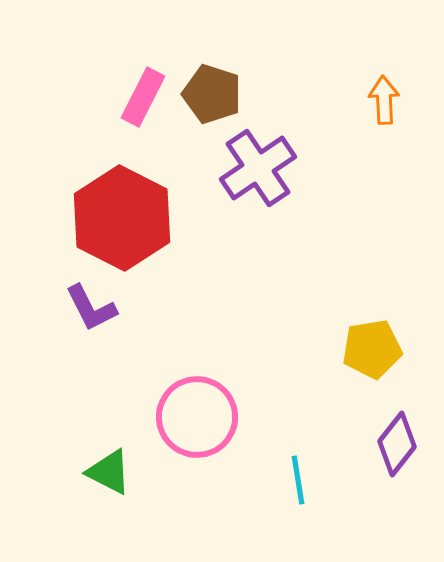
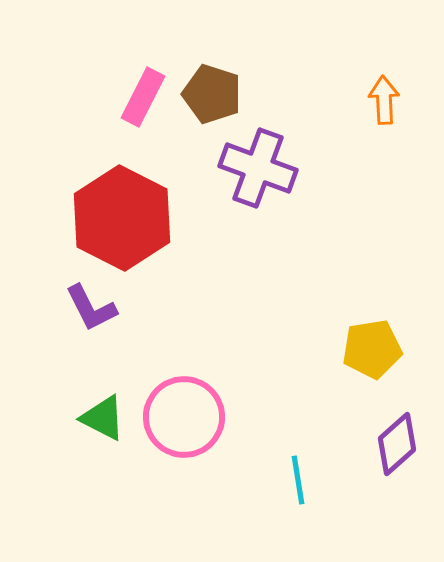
purple cross: rotated 36 degrees counterclockwise
pink circle: moved 13 px left
purple diamond: rotated 10 degrees clockwise
green triangle: moved 6 px left, 54 px up
